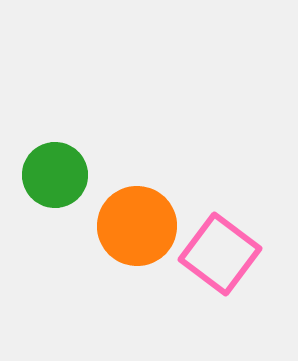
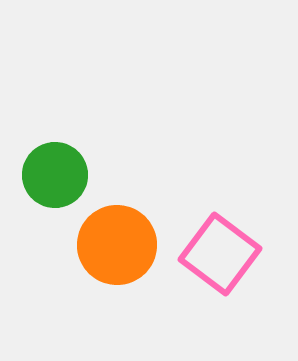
orange circle: moved 20 px left, 19 px down
